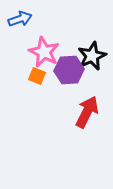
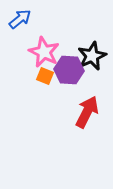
blue arrow: rotated 20 degrees counterclockwise
purple hexagon: rotated 8 degrees clockwise
orange square: moved 8 px right
